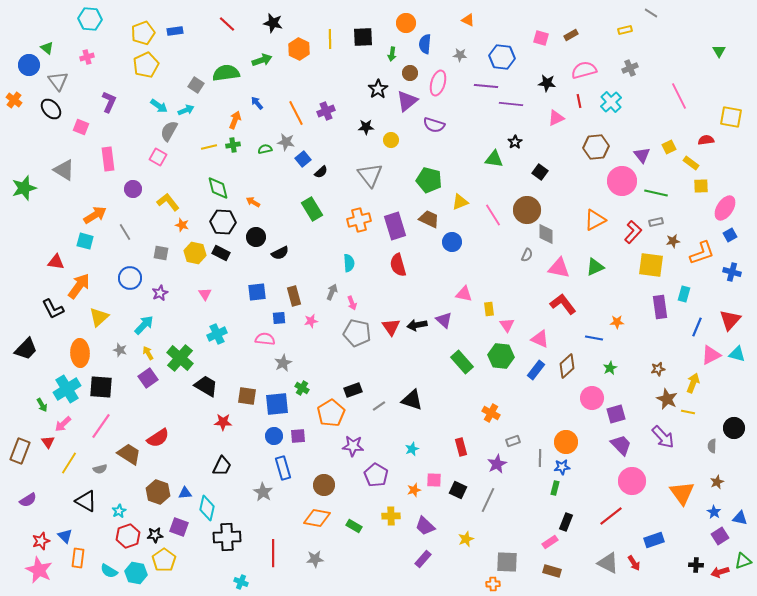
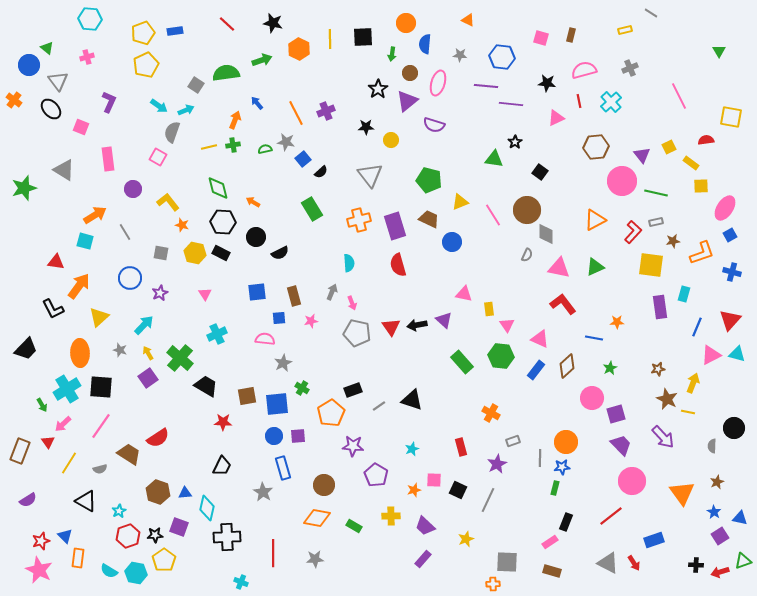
brown rectangle at (571, 35): rotated 48 degrees counterclockwise
gray semicircle at (169, 131): moved 3 px right, 1 px down; rotated 10 degrees counterclockwise
brown square at (247, 396): rotated 18 degrees counterclockwise
